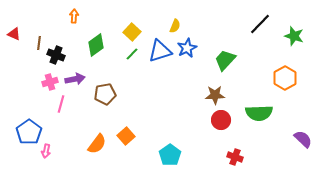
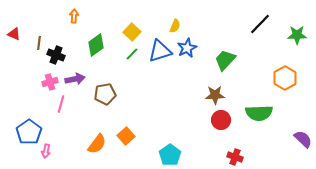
green star: moved 3 px right, 1 px up; rotated 18 degrees counterclockwise
